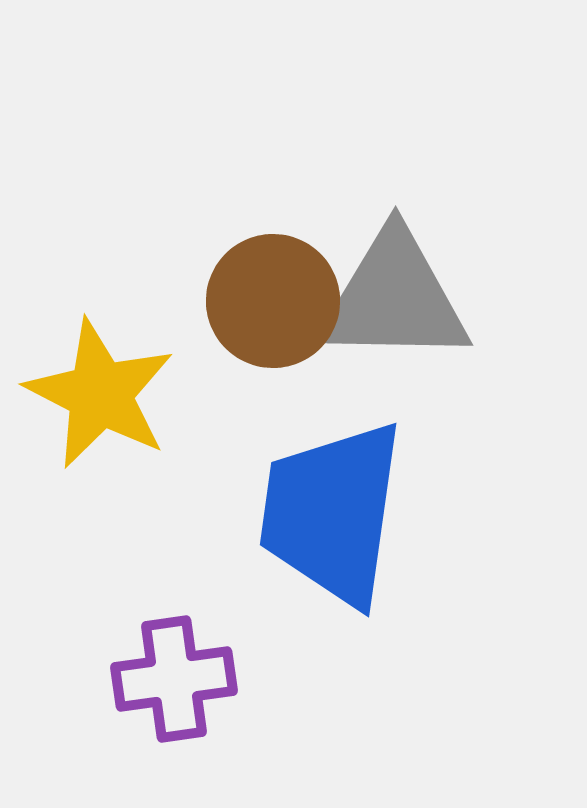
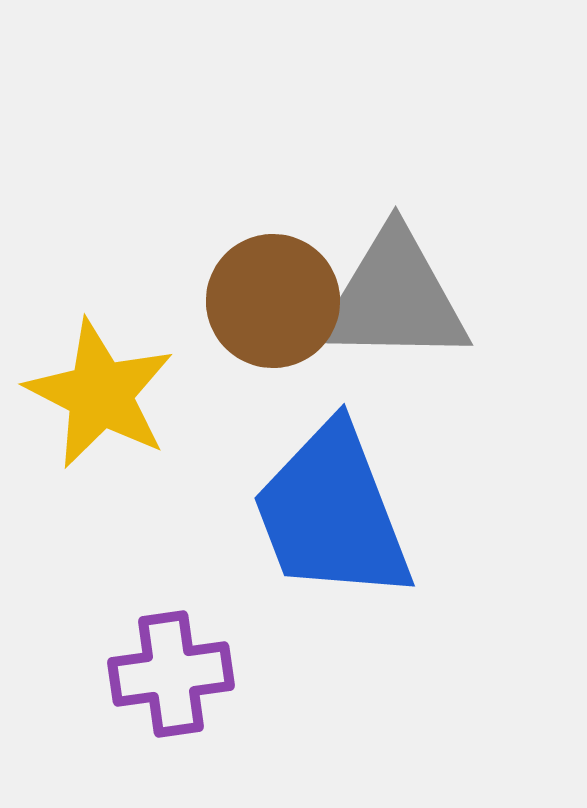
blue trapezoid: rotated 29 degrees counterclockwise
purple cross: moved 3 px left, 5 px up
